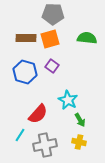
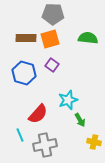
green semicircle: moved 1 px right
purple square: moved 1 px up
blue hexagon: moved 1 px left, 1 px down
cyan star: rotated 24 degrees clockwise
cyan line: rotated 56 degrees counterclockwise
yellow cross: moved 15 px right
